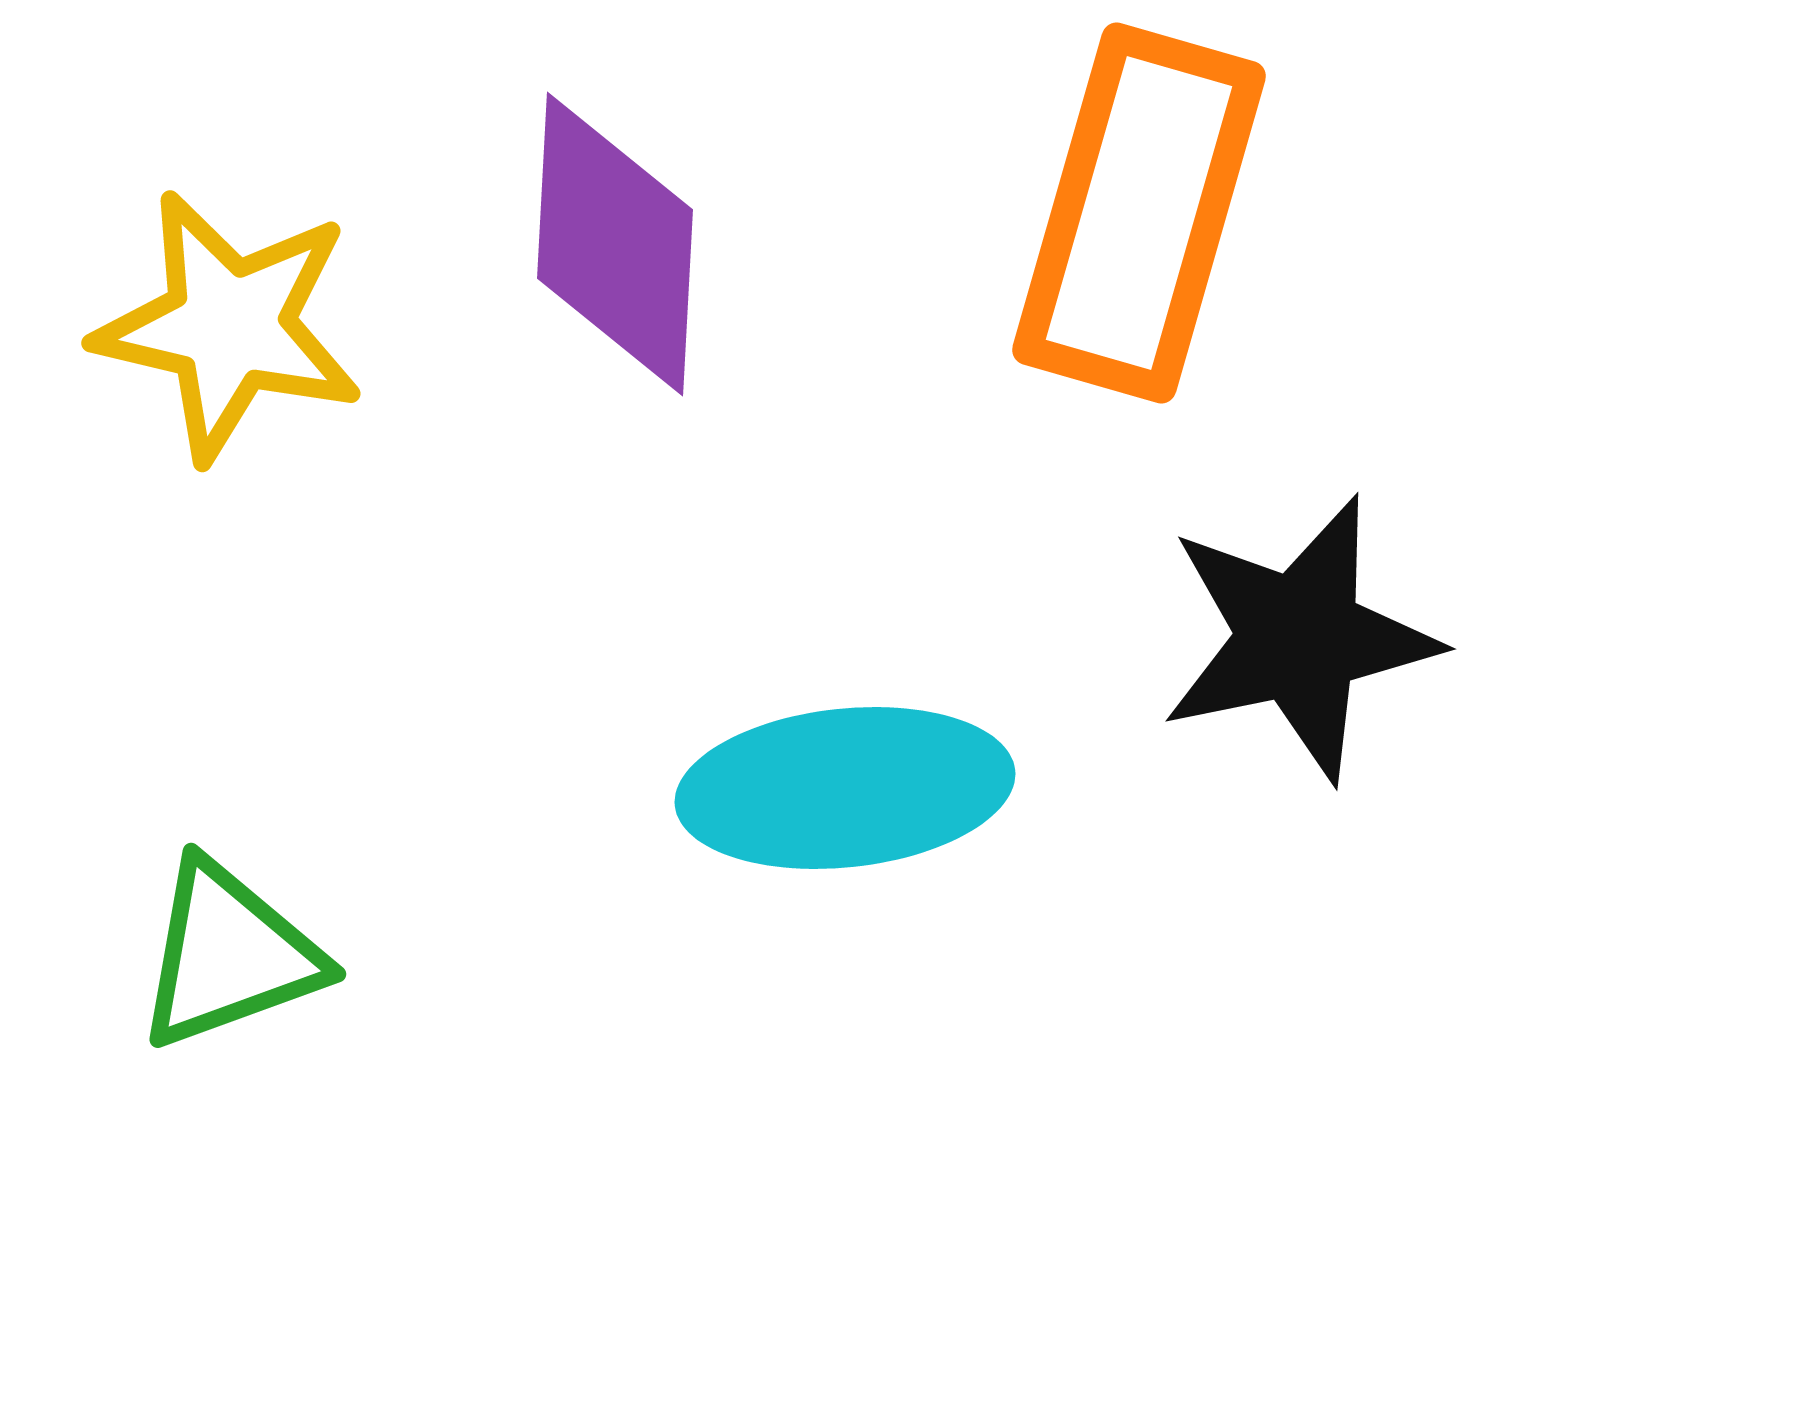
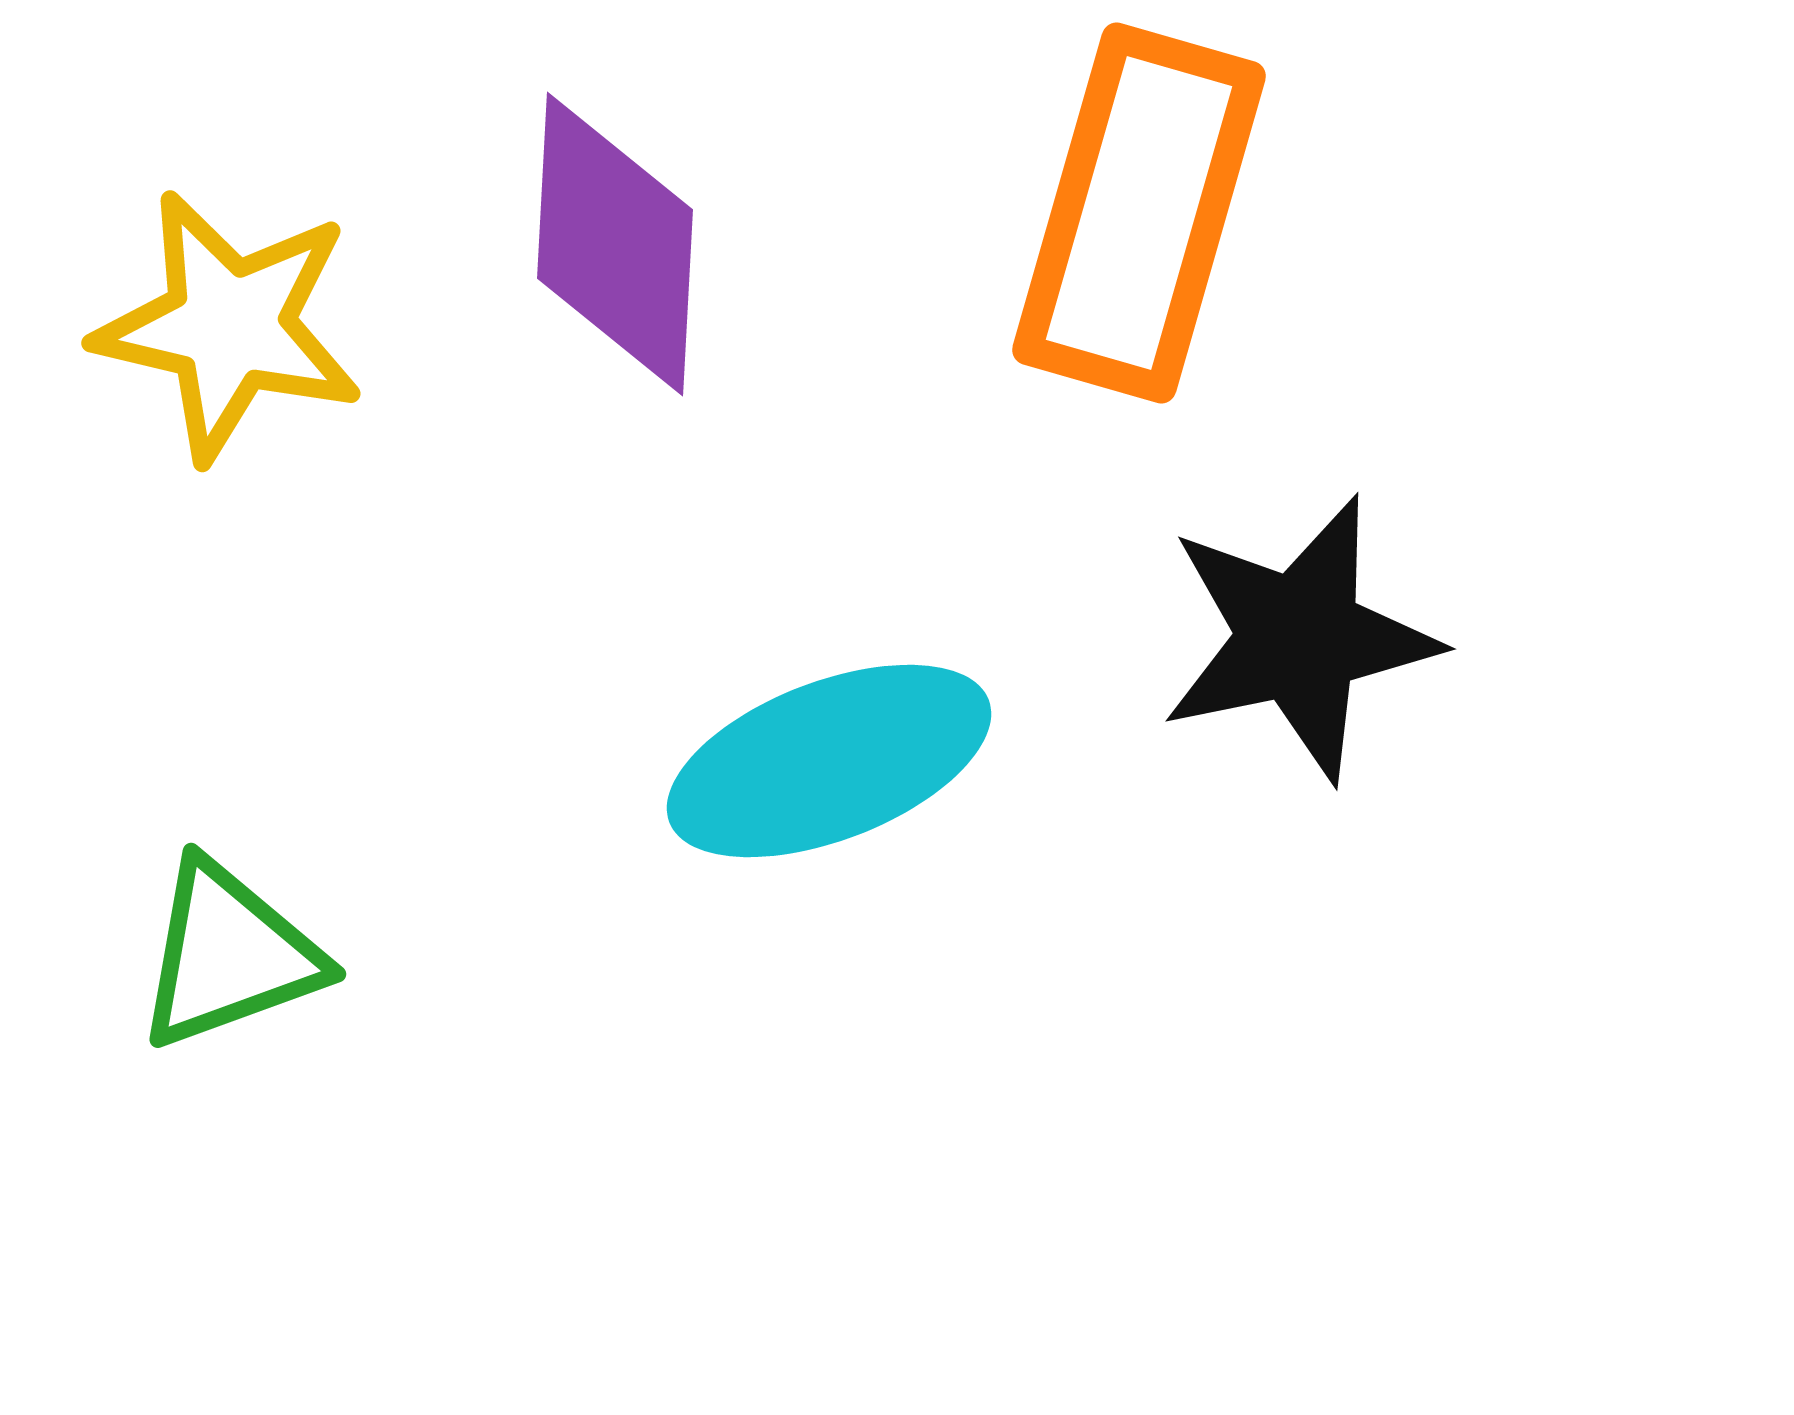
cyan ellipse: moved 16 px left, 27 px up; rotated 15 degrees counterclockwise
